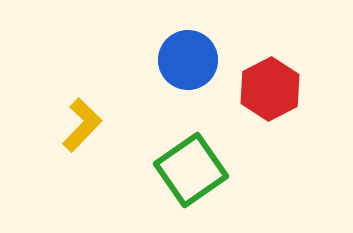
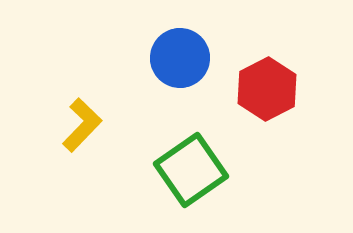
blue circle: moved 8 px left, 2 px up
red hexagon: moved 3 px left
